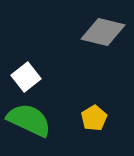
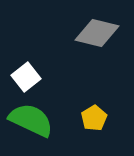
gray diamond: moved 6 px left, 1 px down
green semicircle: moved 2 px right
